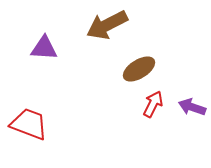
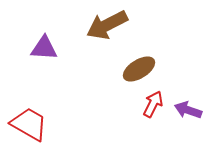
purple arrow: moved 4 px left, 3 px down
red trapezoid: rotated 9 degrees clockwise
